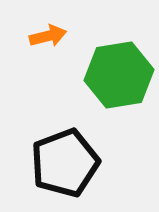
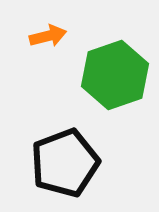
green hexagon: moved 4 px left; rotated 10 degrees counterclockwise
